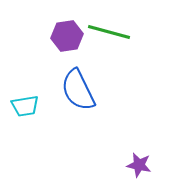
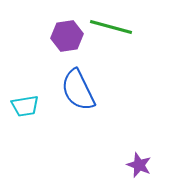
green line: moved 2 px right, 5 px up
purple star: rotated 10 degrees clockwise
